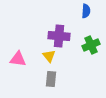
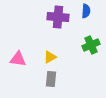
purple cross: moved 1 px left, 19 px up
yellow triangle: moved 1 px right, 1 px down; rotated 40 degrees clockwise
